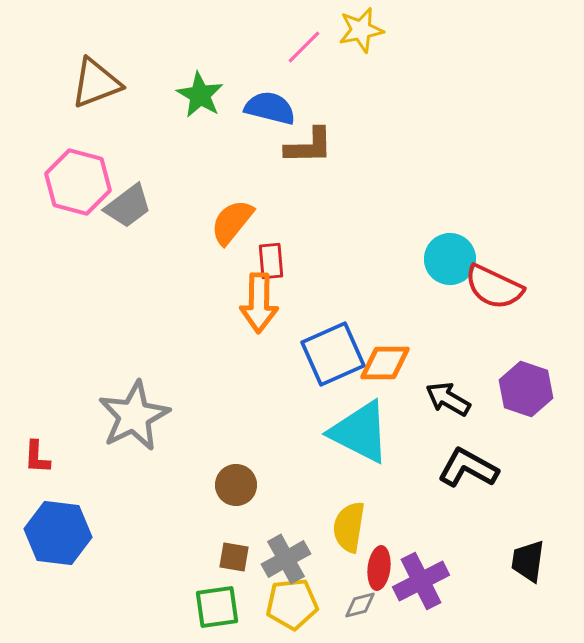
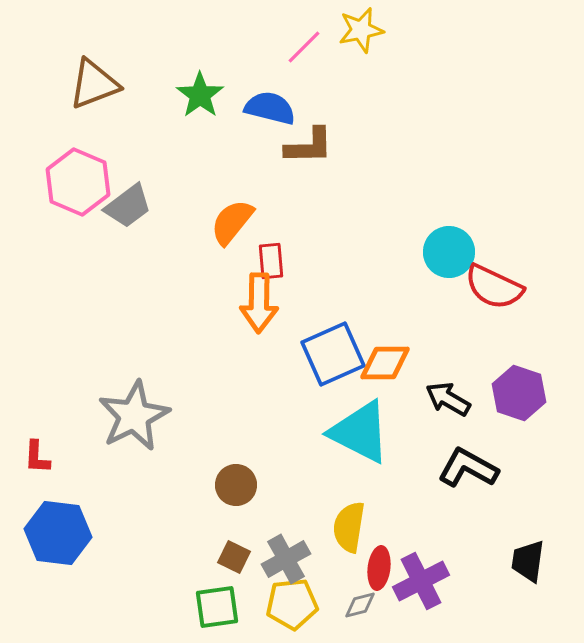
brown triangle: moved 2 px left, 1 px down
green star: rotated 6 degrees clockwise
pink hexagon: rotated 8 degrees clockwise
cyan circle: moved 1 px left, 7 px up
purple hexagon: moved 7 px left, 4 px down
brown square: rotated 16 degrees clockwise
